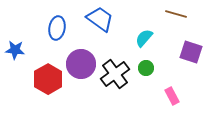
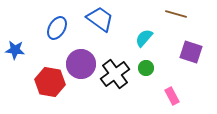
blue ellipse: rotated 20 degrees clockwise
red hexagon: moved 2 px right, 3 px down; rotated 20 degrees counterclockwise
